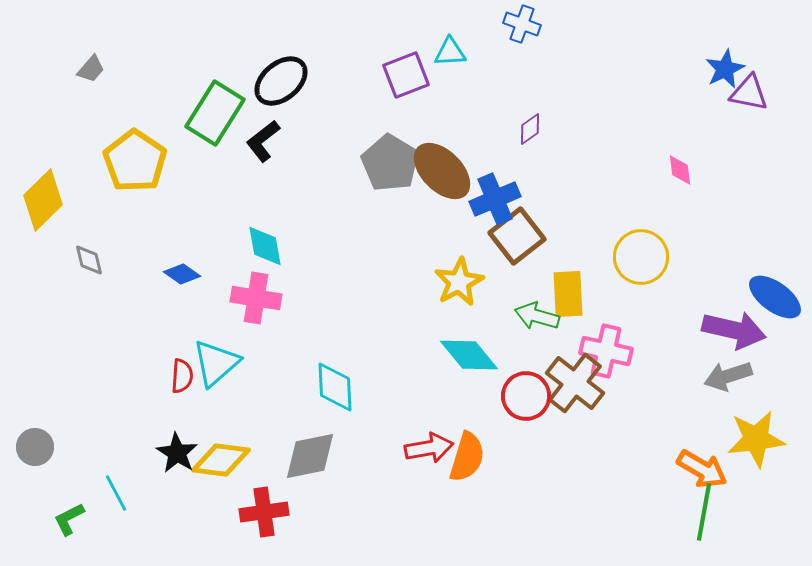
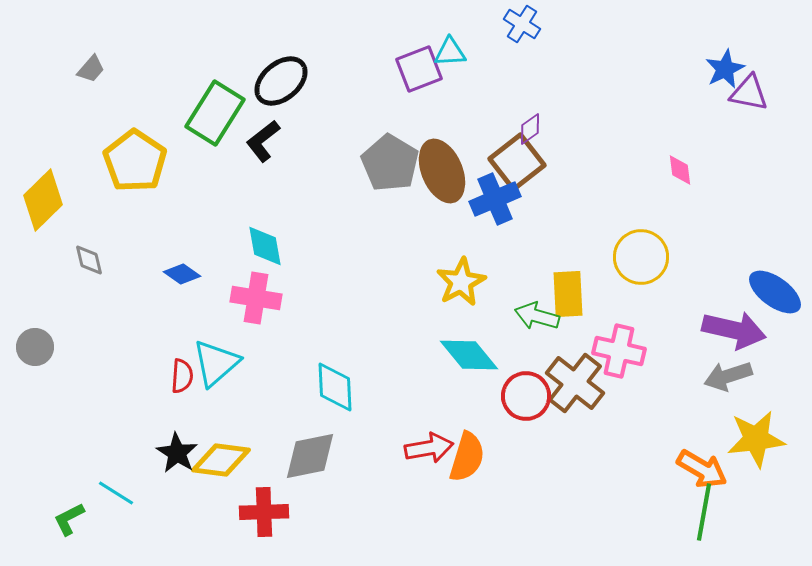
blue cross at (522, 24): rotated 12 degrees clockwise
purple square at (406, 75): moved 13 px right, 6 px up
brown ellipse at (442, 171): rotated 22 degrees clockwise
brown square at (517, 236): moved 74 px up
yellow star at (459, 282): moved 2 px right
blue ellipse at (775, 297): moved 5 px up
pink cross at (606, 351): moved 13 px right
gray circle at (35, 447): moved 100 px up
cyan line at (116, 493): rotated 30 degrees counterclockwise
red cross at (264, 512): rotated 6 degrees clockwise
